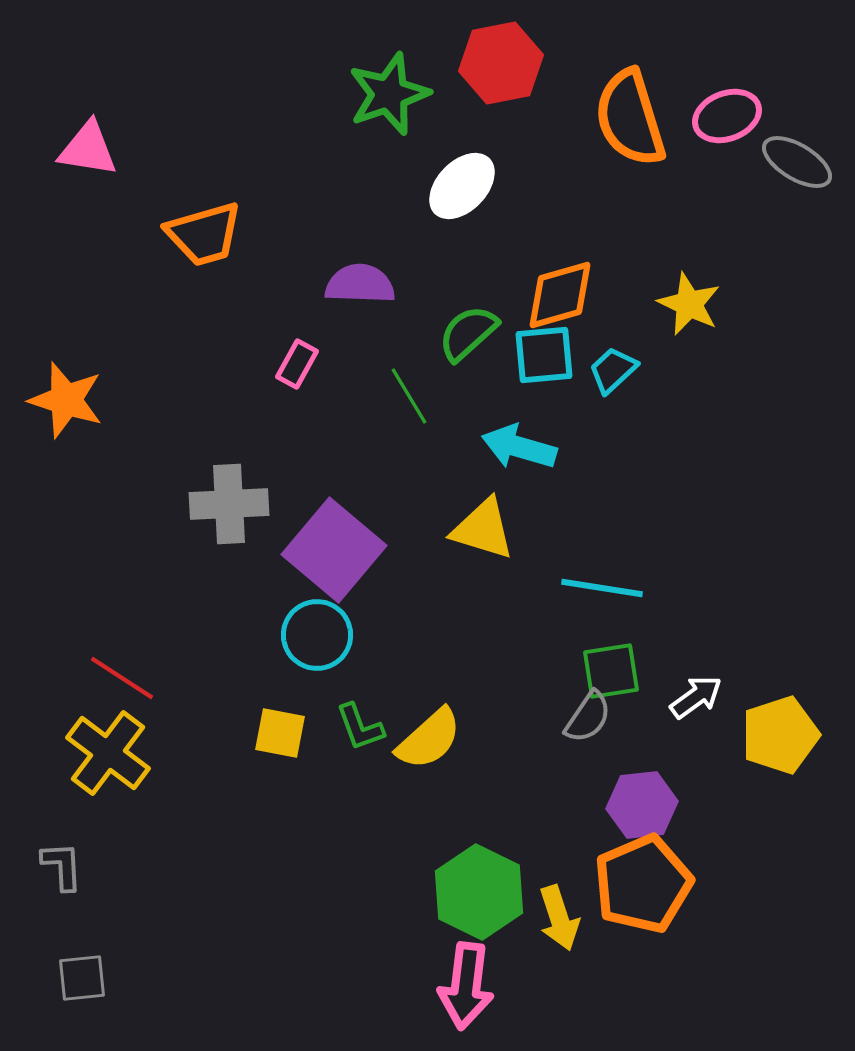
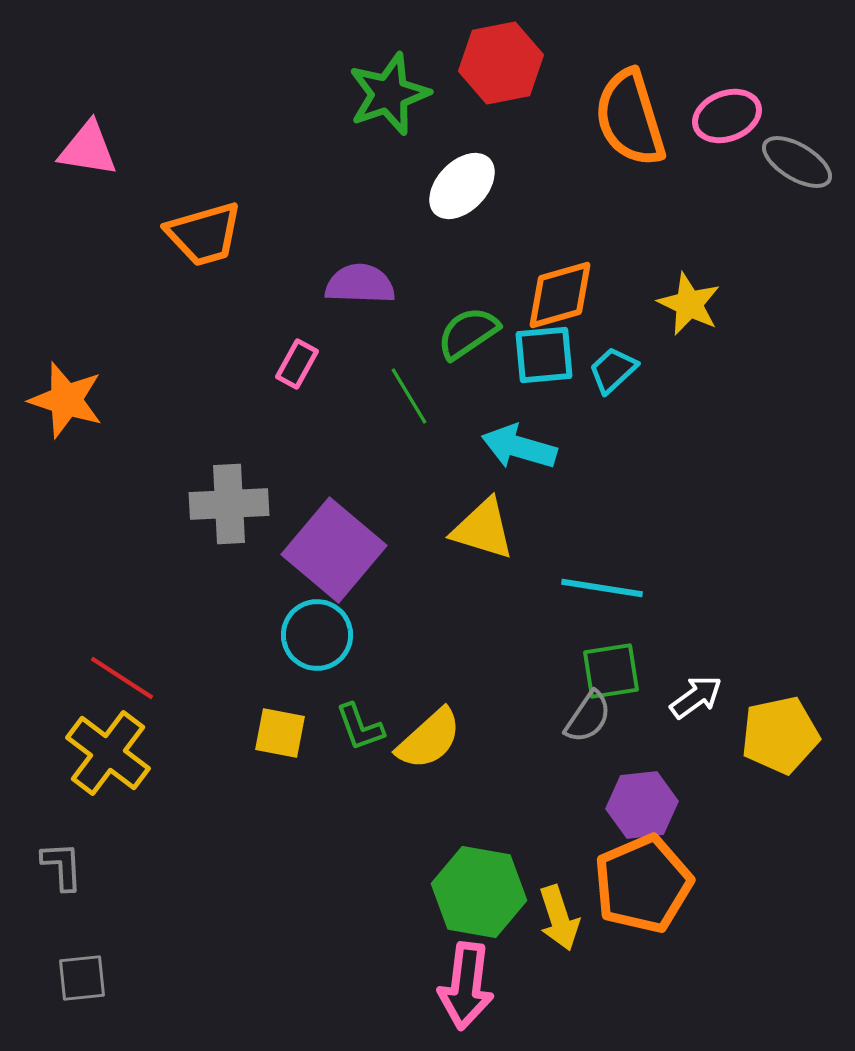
green semicircle: rotated 8 degrees clockwise
yellow pentagon: rotated 6 degrees clockwise
green hexagon: rotated 16 degrees counterclockwise
